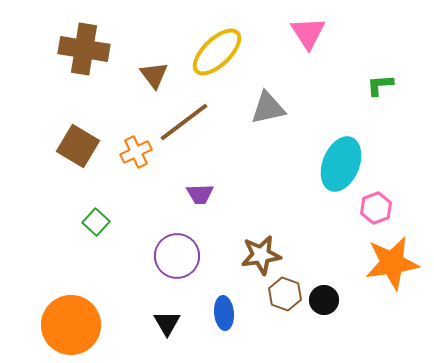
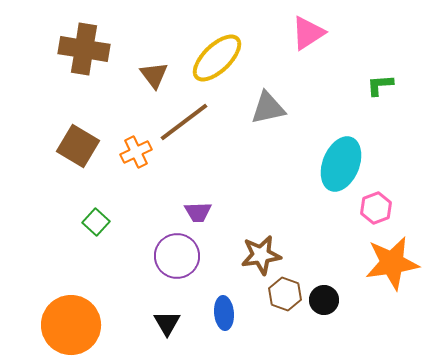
pink triangle: rotated 30 degrees clockwise
yellow ellipse: moved 6 px down
purple trapezoid: moved 2 px left, 18 px down
